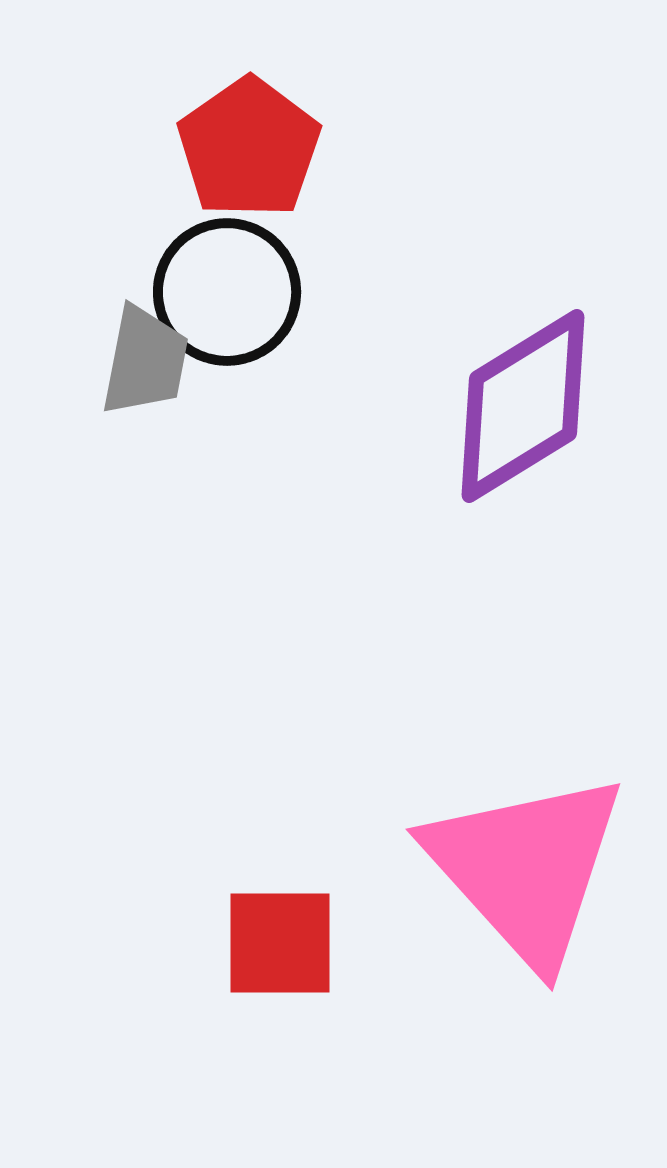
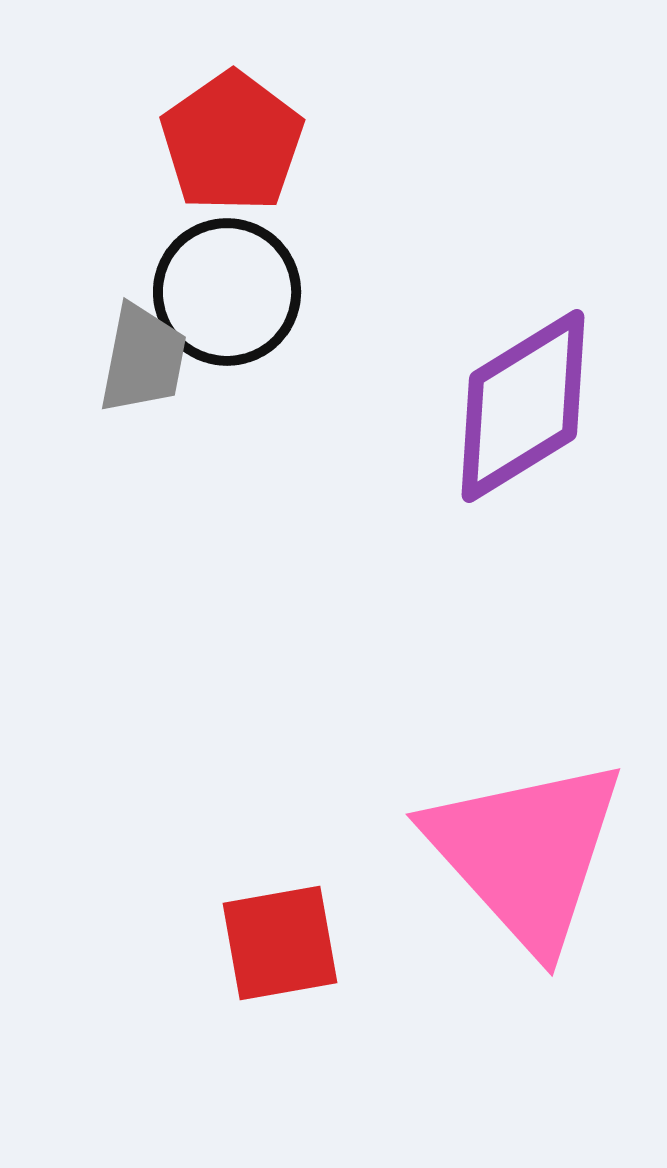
red pentagon: moved 17 px left, 6 px up
gray trapezoid: moved 2 px left, 2 px up
pink triangle: moved 15 px up
red square: rotated 10 degrees counterclockwise
